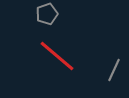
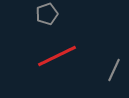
red line: rotated 66 degrees counterclockwise
